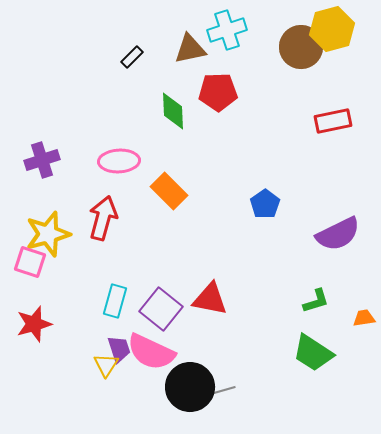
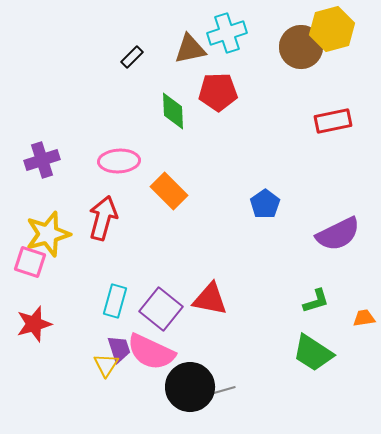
cyan cross: moved 3 px down
